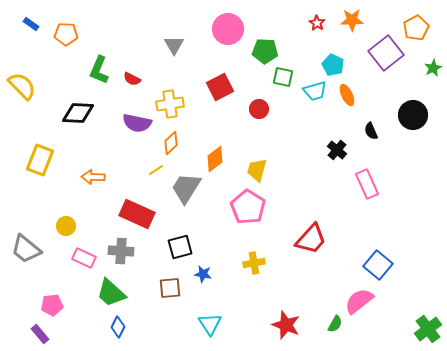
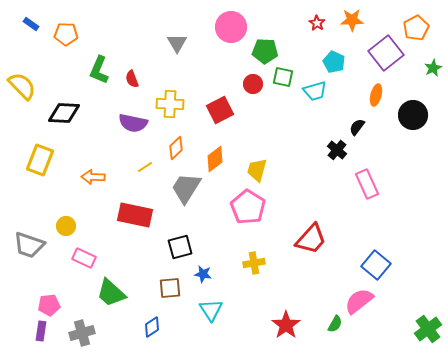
pink circle at (228, 29): moved 3 px right, 2 px up
gray triangle at (174, 45): moved 3 px right, 2 px up
cyan pentagon at (333, 65): moved 1 px right, 3 px up
red semicircle at (132, 79): rotated 42 degrees clockwise
red square at (220, 87): moved 23 px down
orange ellipse at (347, 95): moved 29 px right; rotated 40 degrees clockwise
yellow cross at (170, 104): rotated 12 degrees clockwise
red circle at (259, 109): moved 6 px left, 25 px up
black diamond at (78, 113): moved 14 px left
purple semicircle at (137, 123): moved 4 px left
black semicircle at (371, 131): moved 14 px left, 4 px up; rotated 60 degrees clockwise
orange diamond at (171, 143): moved 5 px right, 5 px down
yellow line at (156, 170): moved 11 px left, 3 px up
red rectangle at (137, 214): moved 2 px left, 1 px down; rotated 12 degrees counterclockwise
gray trapezoid at (26, 249): moved 3 px right, 4 px up; rotated 20 degrees counterclockwise
gray cross at (121, 251): moved 39 px left, 82 px down; rotated 20 degrees counterclockwise
blue square at (378, 265): moved 2 px left
pink pentagon at (52, 305): moved 3 px left
cyan triangle at (210, 324): moved 1 px right, 14 px up
red star at (286, 325): rotated 16 degrees clockwise
blue diamond at (118, 327): moved 34 px right; rotated 30 degrees clockwise
purple rectangle at (40, 334): moved 1 px right, 3 px up; rotated 48 degrees clockwise
